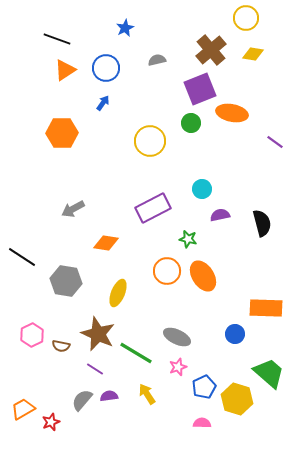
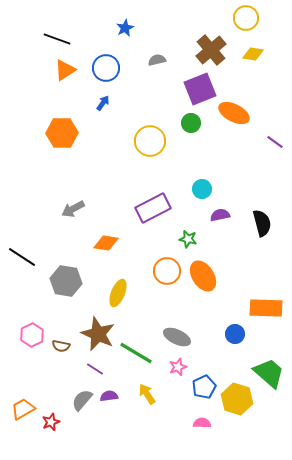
orange ellipse at (232, 113): moved 2 px right; rotated 16 degrees clockwise
